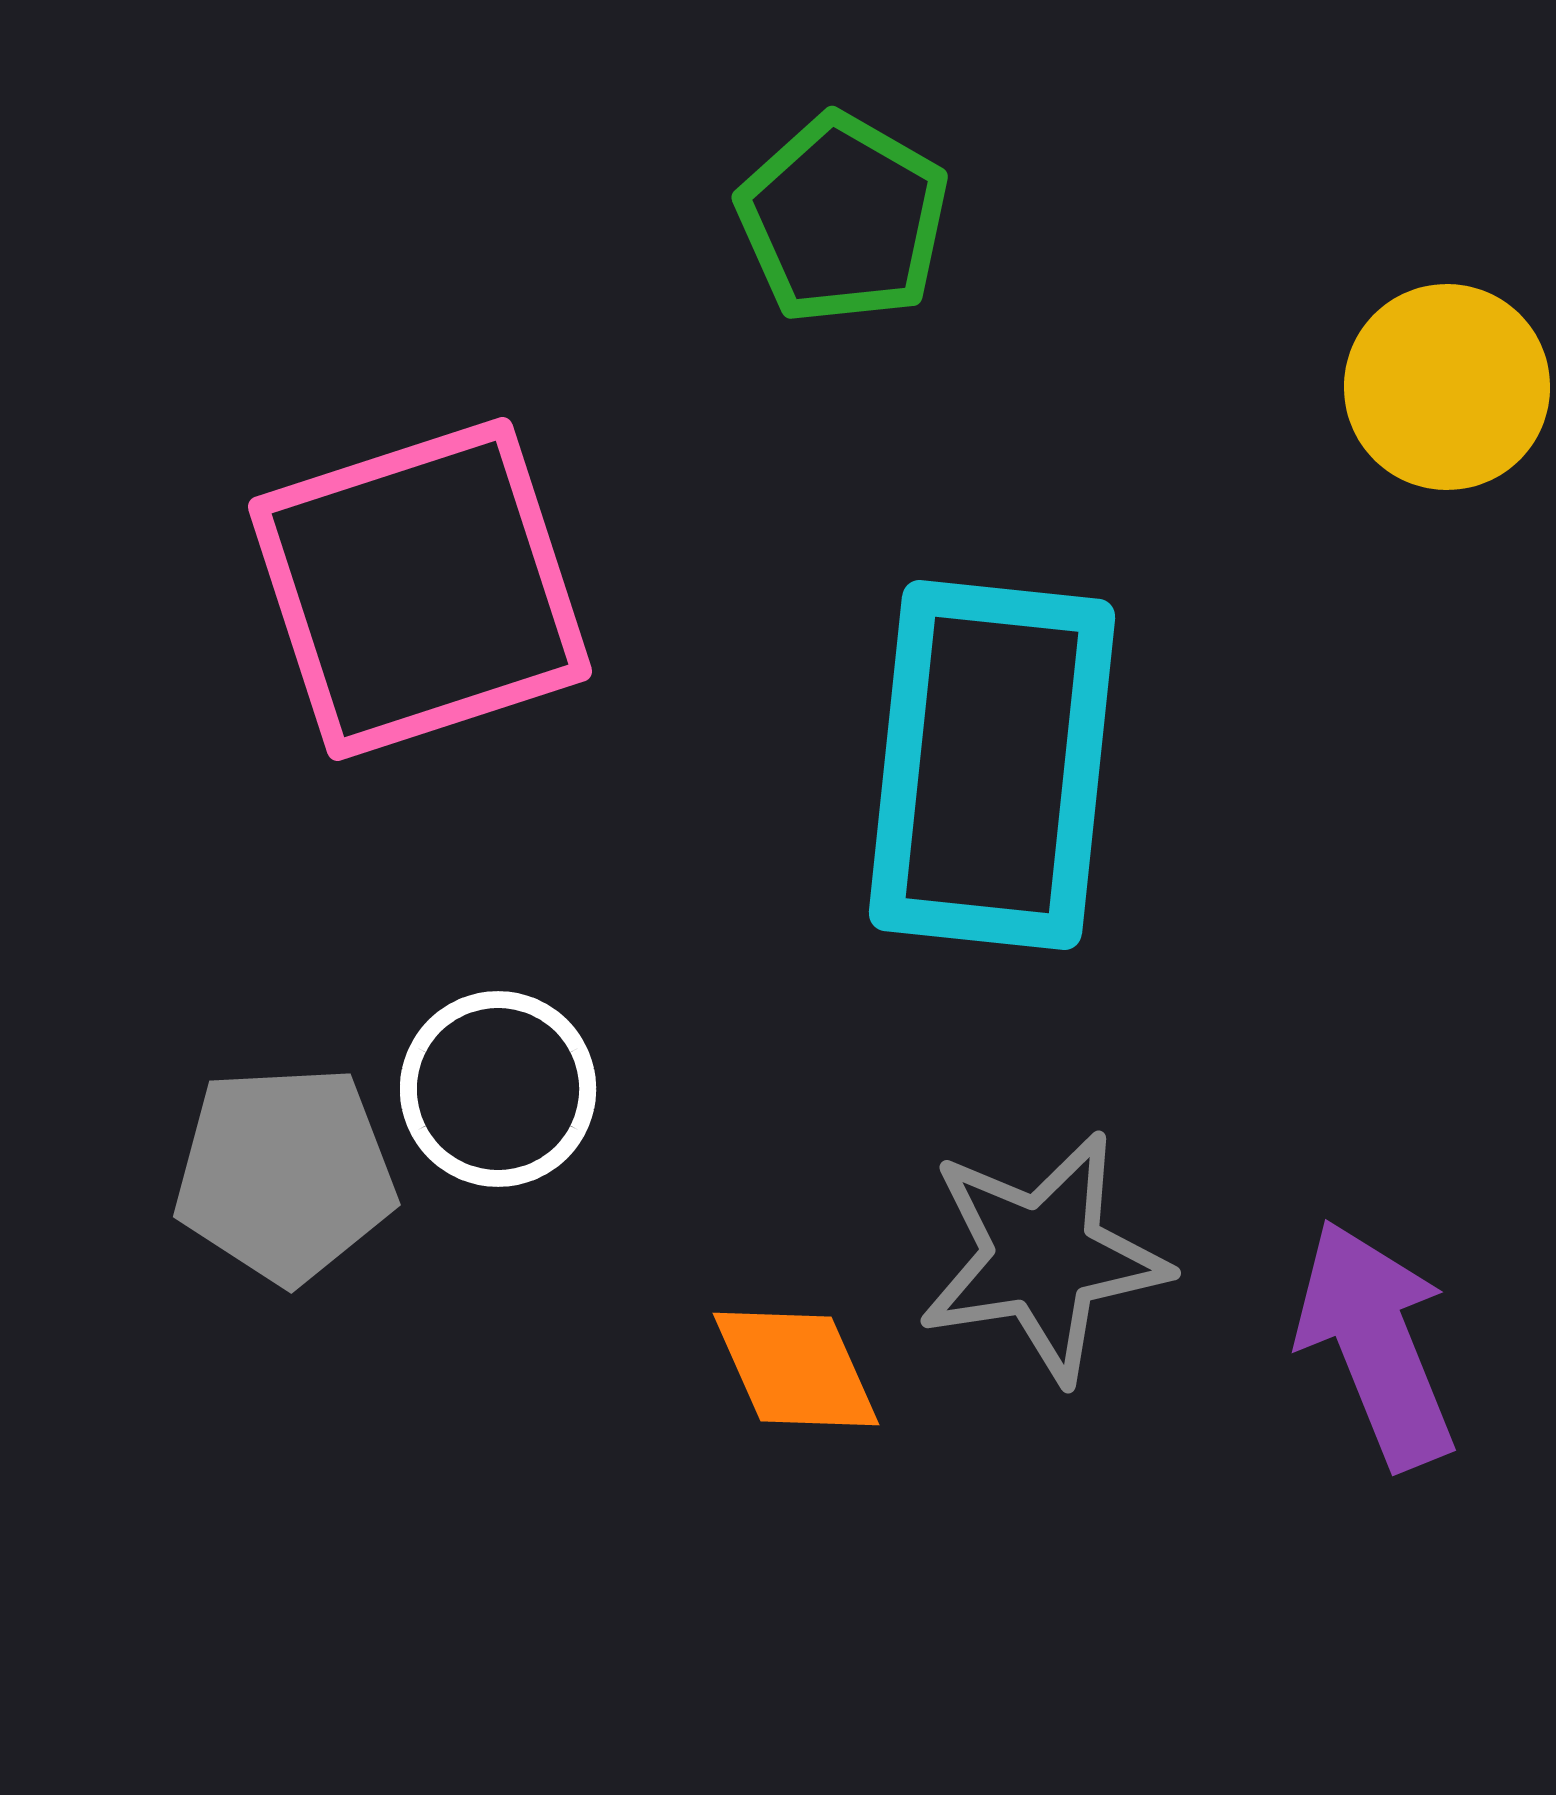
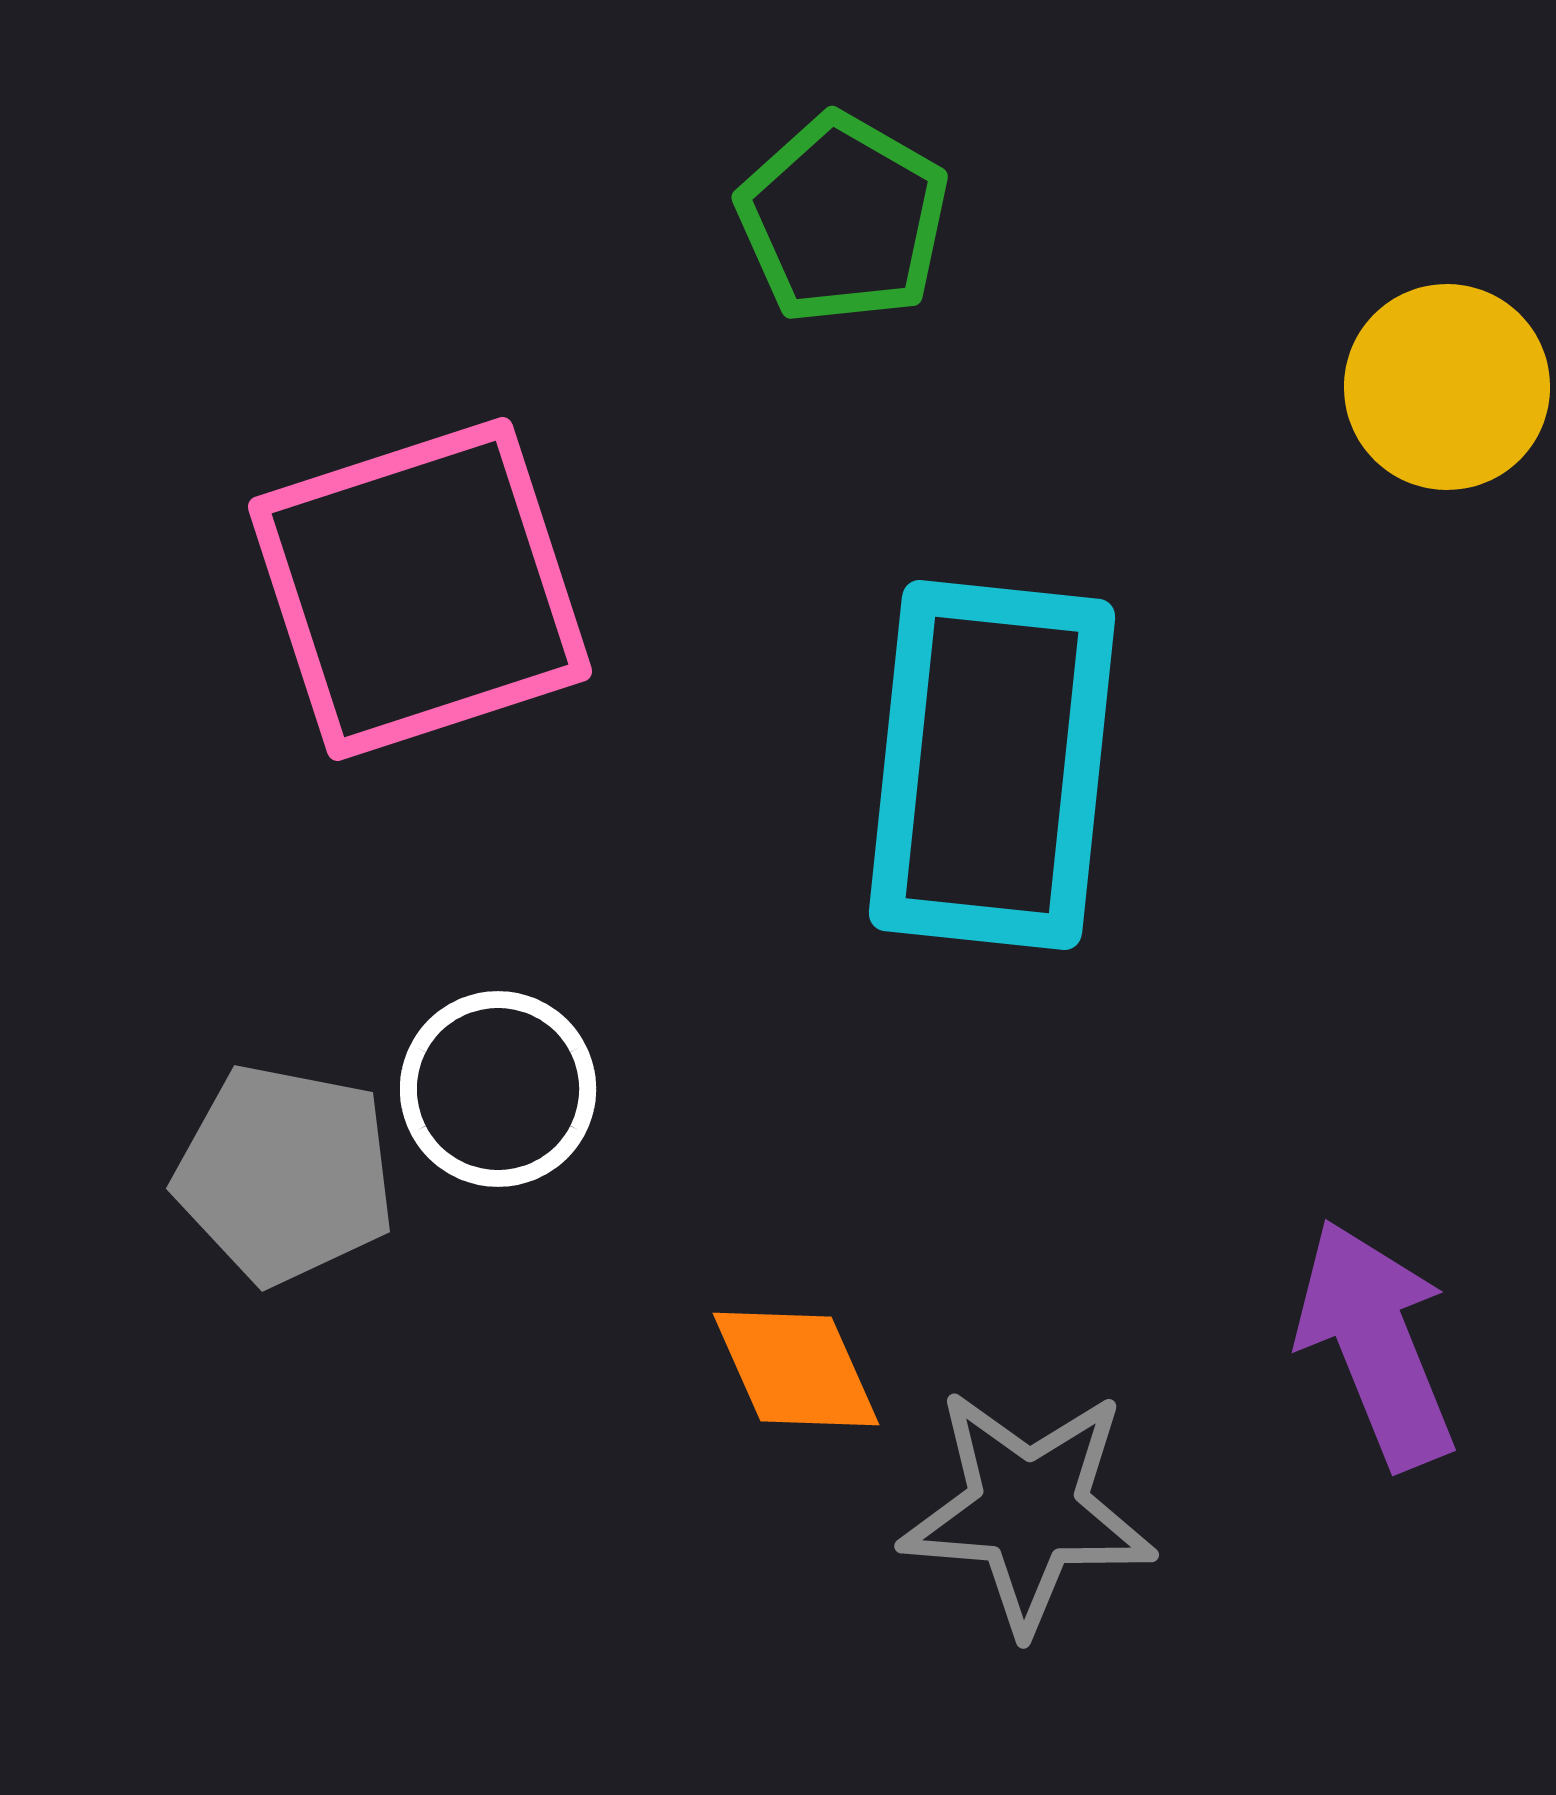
gray pentagon: rotated 14 degrees clockwise
gray star: moved 15 px left, 253 px down; rotated 13 degrees clockwise
